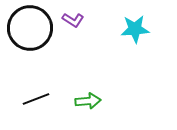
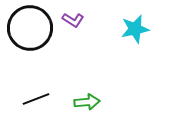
cyan star: rotated 8 degrees counterclockwise
green arrow: moved 1 px left, 1 px down
